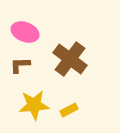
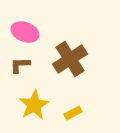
brown cross: rotated 20 degrees clockwise
yellow star: rotated 24 degrees counterclockwise
yellow rectangle: moved 4 px right, 3 px down
